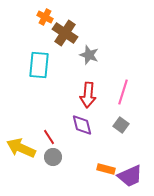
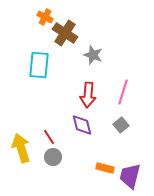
gray star: moved 4 px right
gray square: rotated 14 degrees clockwise
yellow arrow: rotated 48 degrees clockwise
orange rectangle: moved 1 px left, 1 px up
purple trapezoid: rotated 128 degrees clockwise
